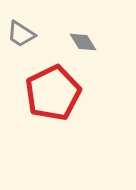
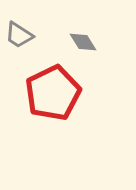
gray trapezoid: moved 2 px left, 1 px down
